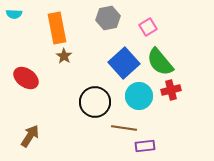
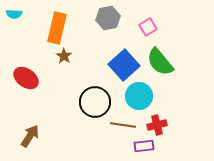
orange rectangle: rotated 24 degrees clockwise
blue square: moved 2 px down
red cross: moved 14 px left, 35 px down
brown line: moved 1 px left, 3 px up
purple rectangle: moved 1 px left
